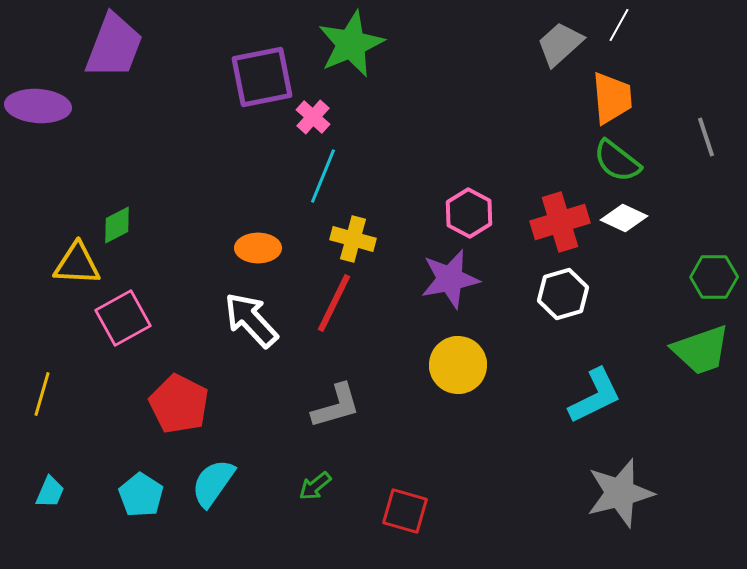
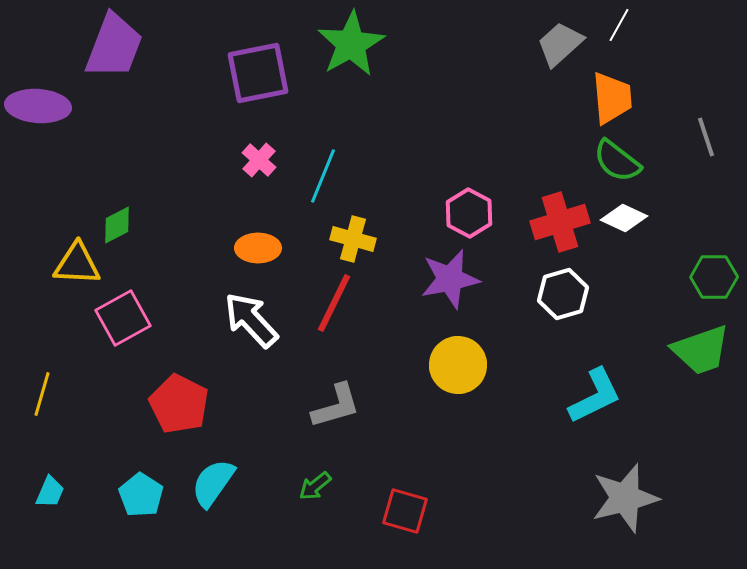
green star: rotated 6 degrees counterclockwise
purple square: moved 4 px left, 4 px up
pink cross: moved 54 px left, 43 px down
gray star: moved 5 px right, 5 px down
